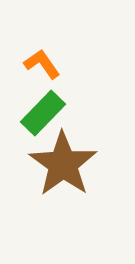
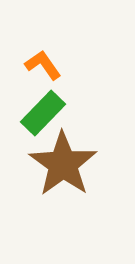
orange L-shape: moved 1 px right, 1 px down
